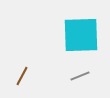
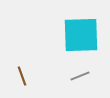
brown line: rotated 48 degrees counterclockwise
